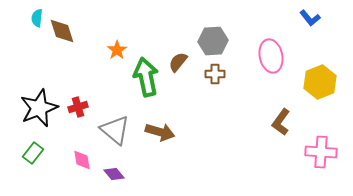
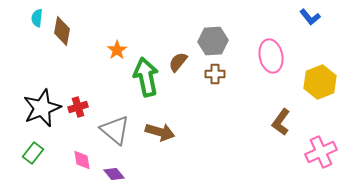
blue L-shape: moved 1 px up
brown diamond: rotated 28 degrees clockwise
black star: moved 3 px right
pink cross: rotated 28 degrees counterclockwise
